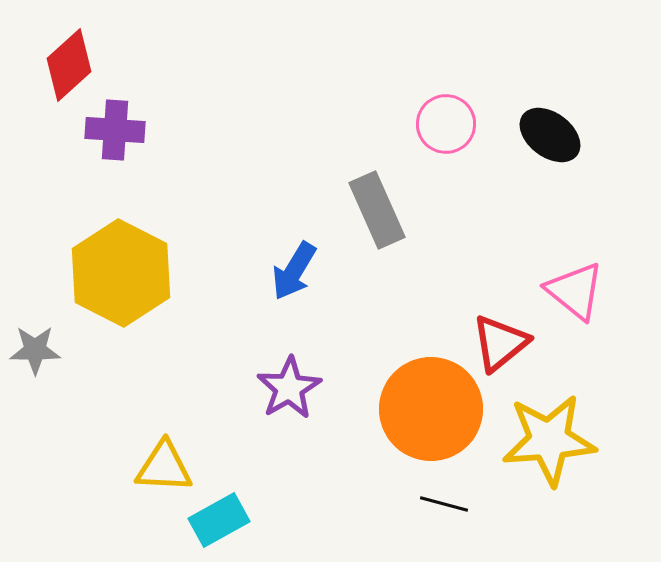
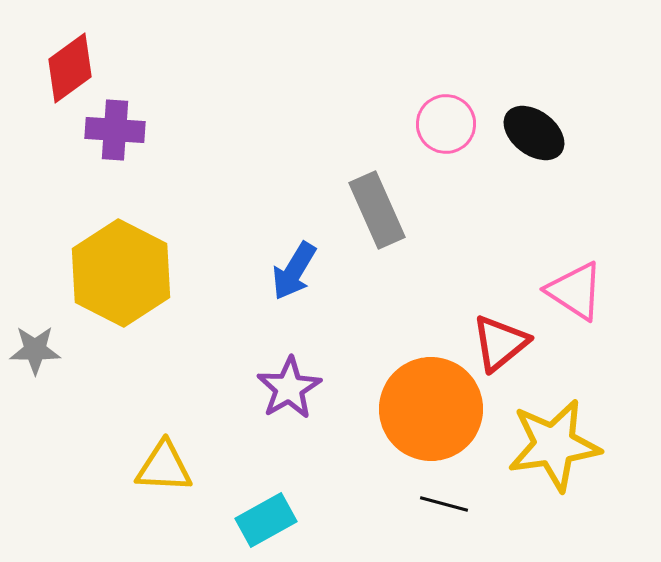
red diamond: moved 1 px right, 3 px down; rotated 6 degrees clockwise
black ellipse: moved 16 px left, 2 px up
pink triangle: rotated 6 degrees counterclockwise
yellow star: moved 5 px right, 5 px down; rotated 4 degrees counterclockwise
cyan rectangle: moved 47 px right
